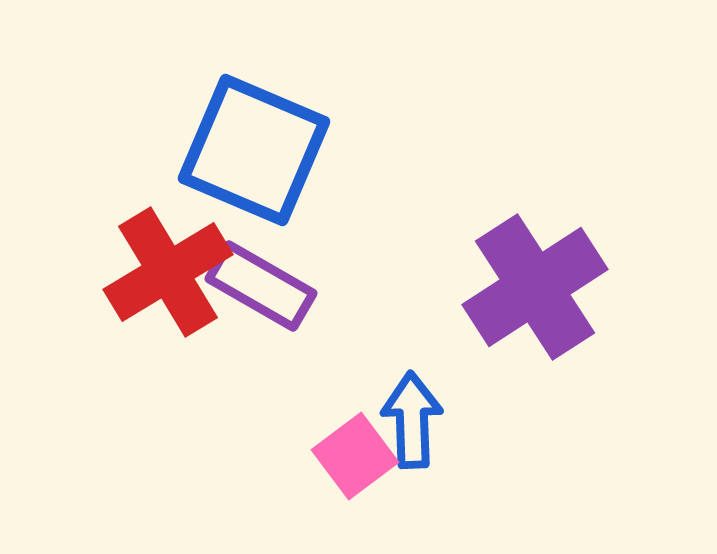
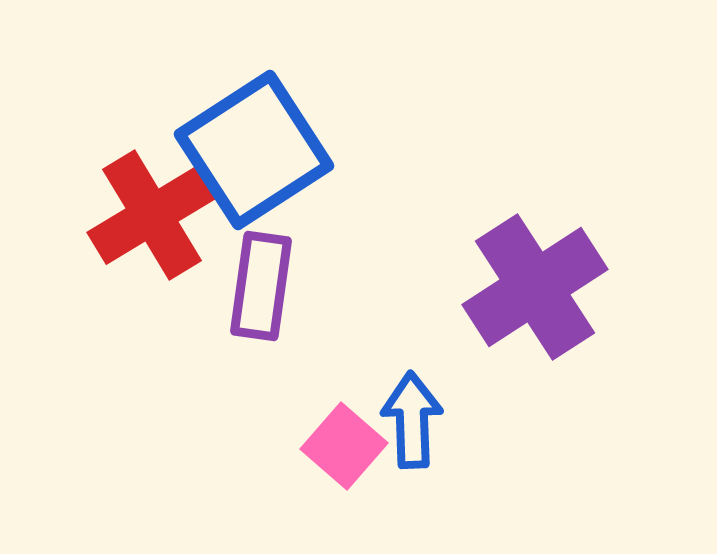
blue square: rotated 34 degrees clockwise
red cross: moved 16 px left, 57 px up
purple rectangle: rotated 68 degrees clockwise
pink square: moved 11 px left, 10 px up; rotated 12 degrees counterclockwise
